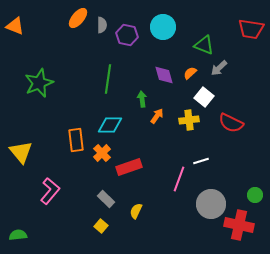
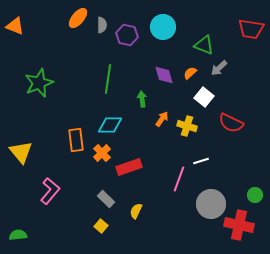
orange arrow: moved 5 px right, 3 px down
yellow cross: moved 2 px left, 6 px down; rotated 24 degrees clockwise
